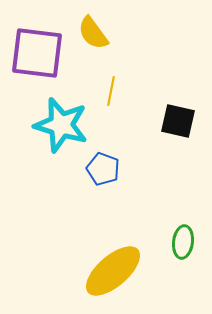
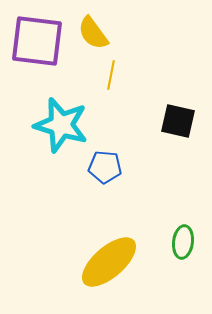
purple square: moved 12 px up
yellow line: moved 16 px up
blue pentagon: moved 2 px right, 2 px up; rotated 16 degrees counterclockwise
yellow ellipse: moved 4 px left, 9 px up
